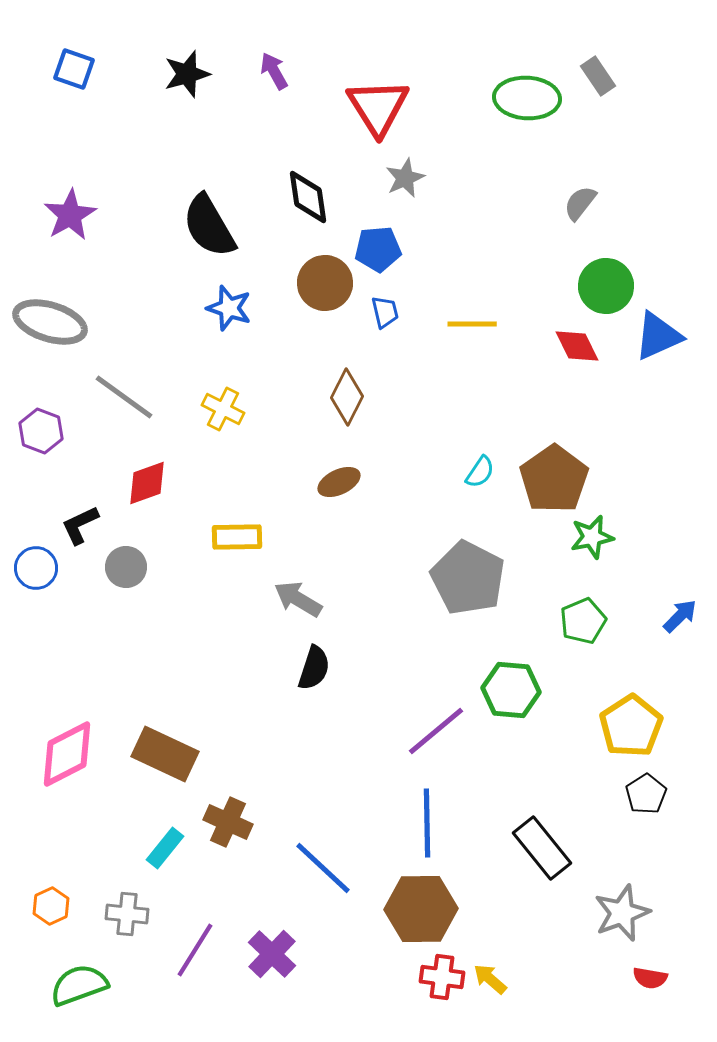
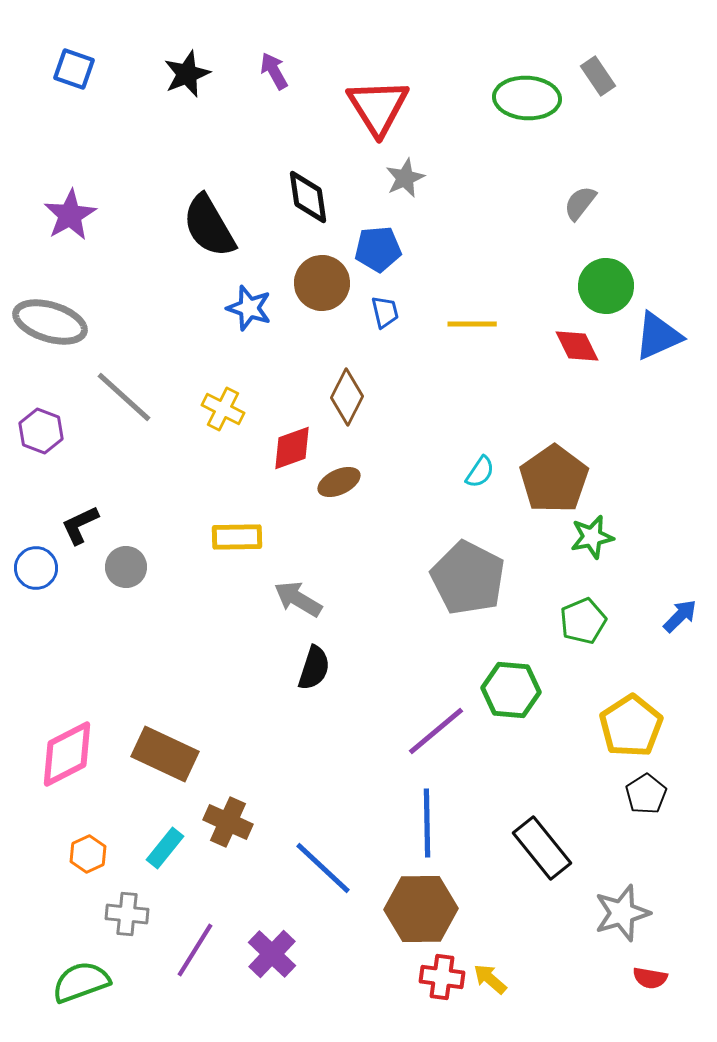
black star at (187, 74): rotated 6 degrees counterclockwise
brown circle at (325, 283): moved 3 px left
blue star at (229, 308): moved 20 px right
gray line at (124, 397): rotated 6 degrees clockwise
red diamond at (147, 483): moved 145 px right, 35 px up
orange hexagon at (51, 906): moved 37 px right, 52 px up
gray star at (622, 913): rotated 4 degrees clockwise
green semicircle at (79, 985): moved 2 px right, 3 px up
